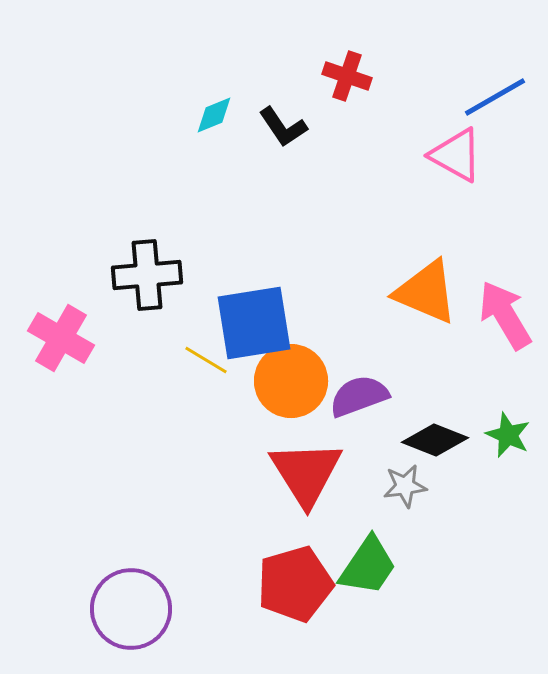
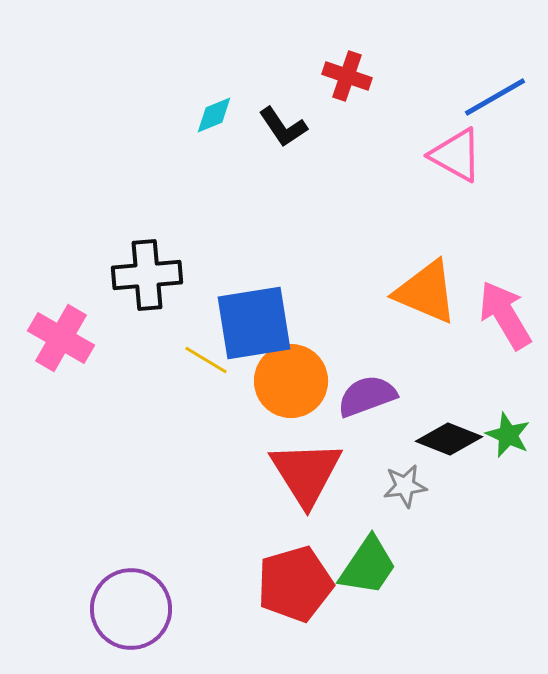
purple semicircle: moved 8 px right
black diamond: moved 14 px right, 1 px up
